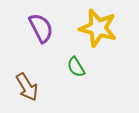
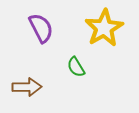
yellow star: moved 6 px right; rotated 27 degrees clockwise
brown arrow: rotated 60 degrees counterclockwise
